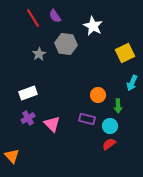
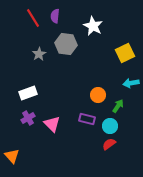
purple semicircle: rotated 40 degrees clockwise
cyan arrow: moved 1 px left; rotated 56 degrees clockwise
green arrow: rotated 144 degrees counterclockwise
